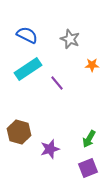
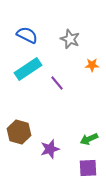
green arrow: rotated 36 degrees clockwise
purple square: rotated 18 degrees clockwise
